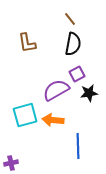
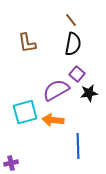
brown line: moved 1 px right, 1 px down
purple square: rotated 21 degrees counterclockwise
cyan square: moved 3 px up
